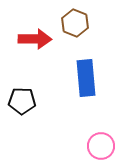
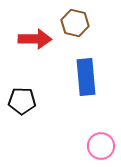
brown hexagon: rotated 8 degrees counterclockwise
blue rectangle: moved 1 px up
